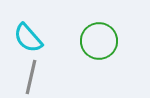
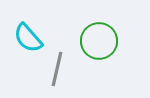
gray line: moved 26 px right, 8 px up
